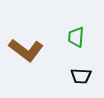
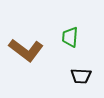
green trapezoid: moved 6 px left
